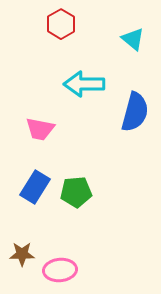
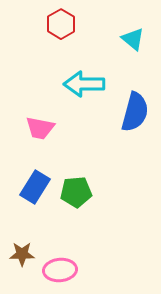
pink trapezoid: moved 1 px up
